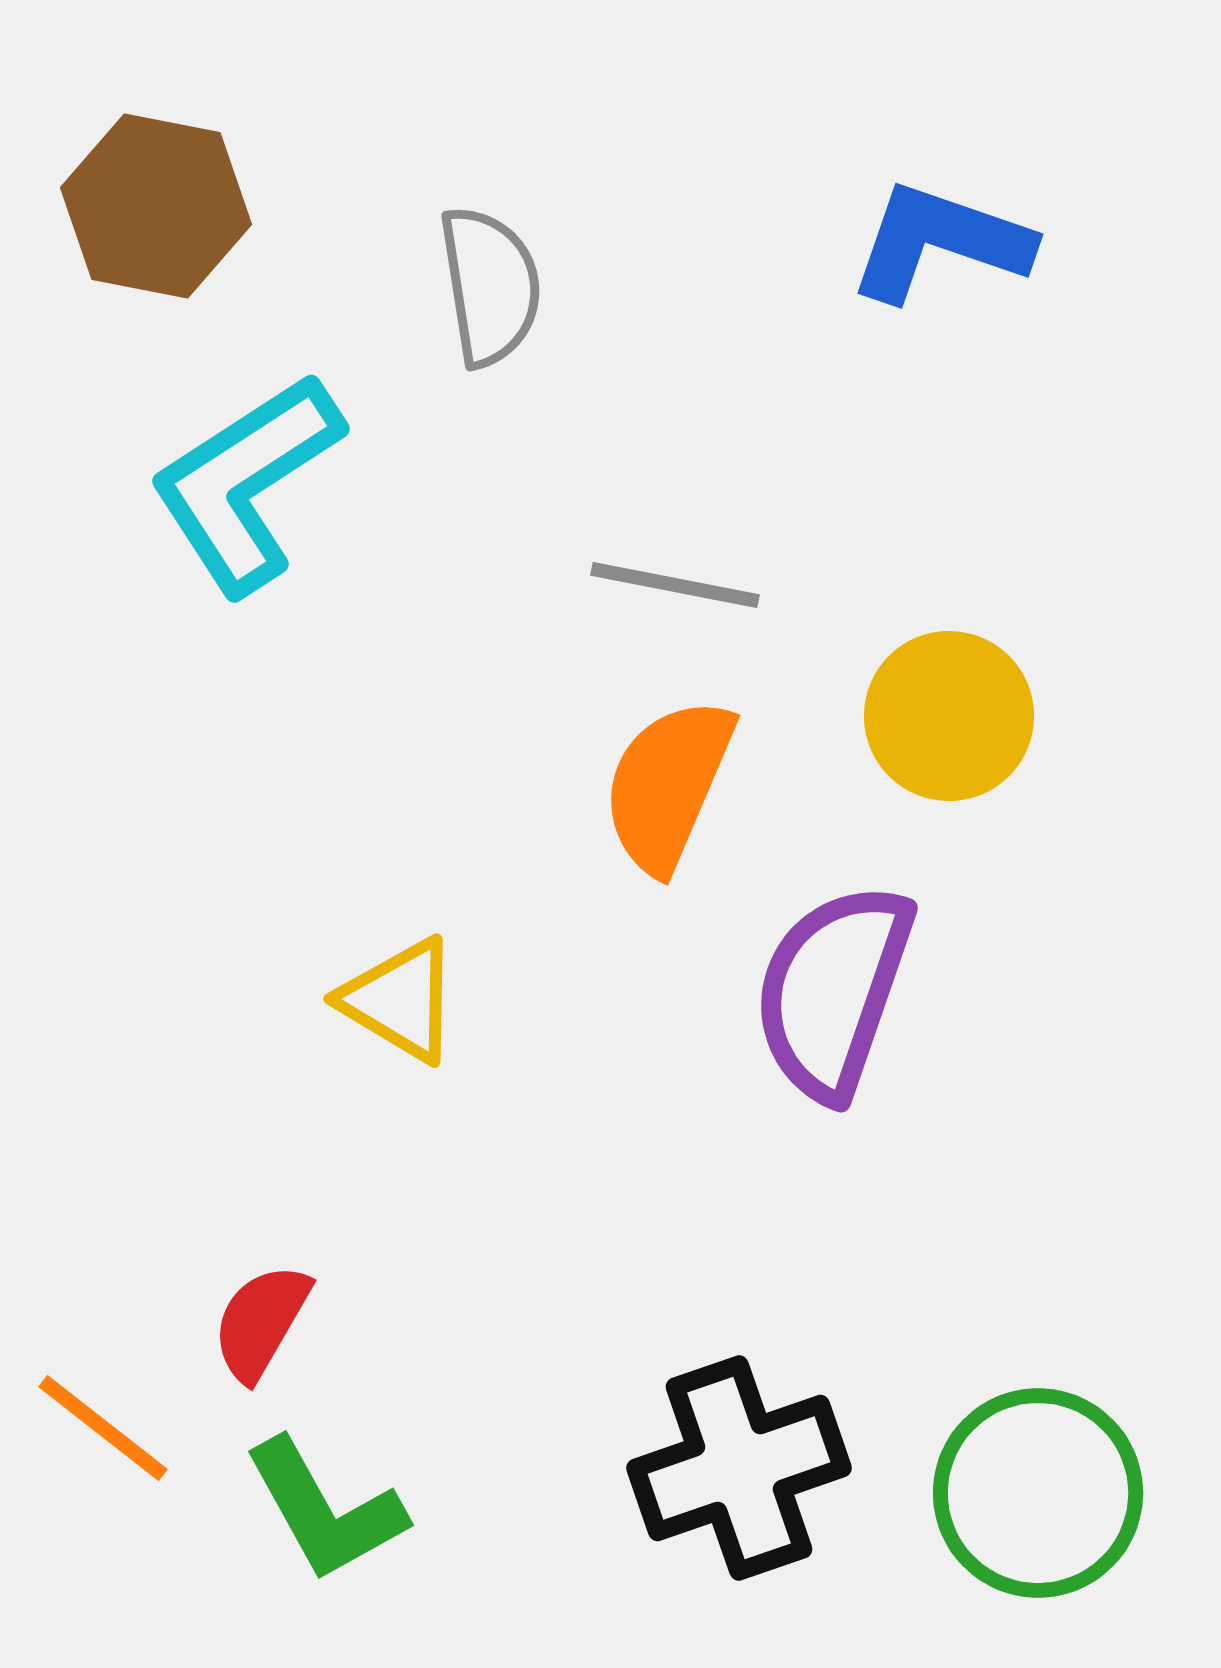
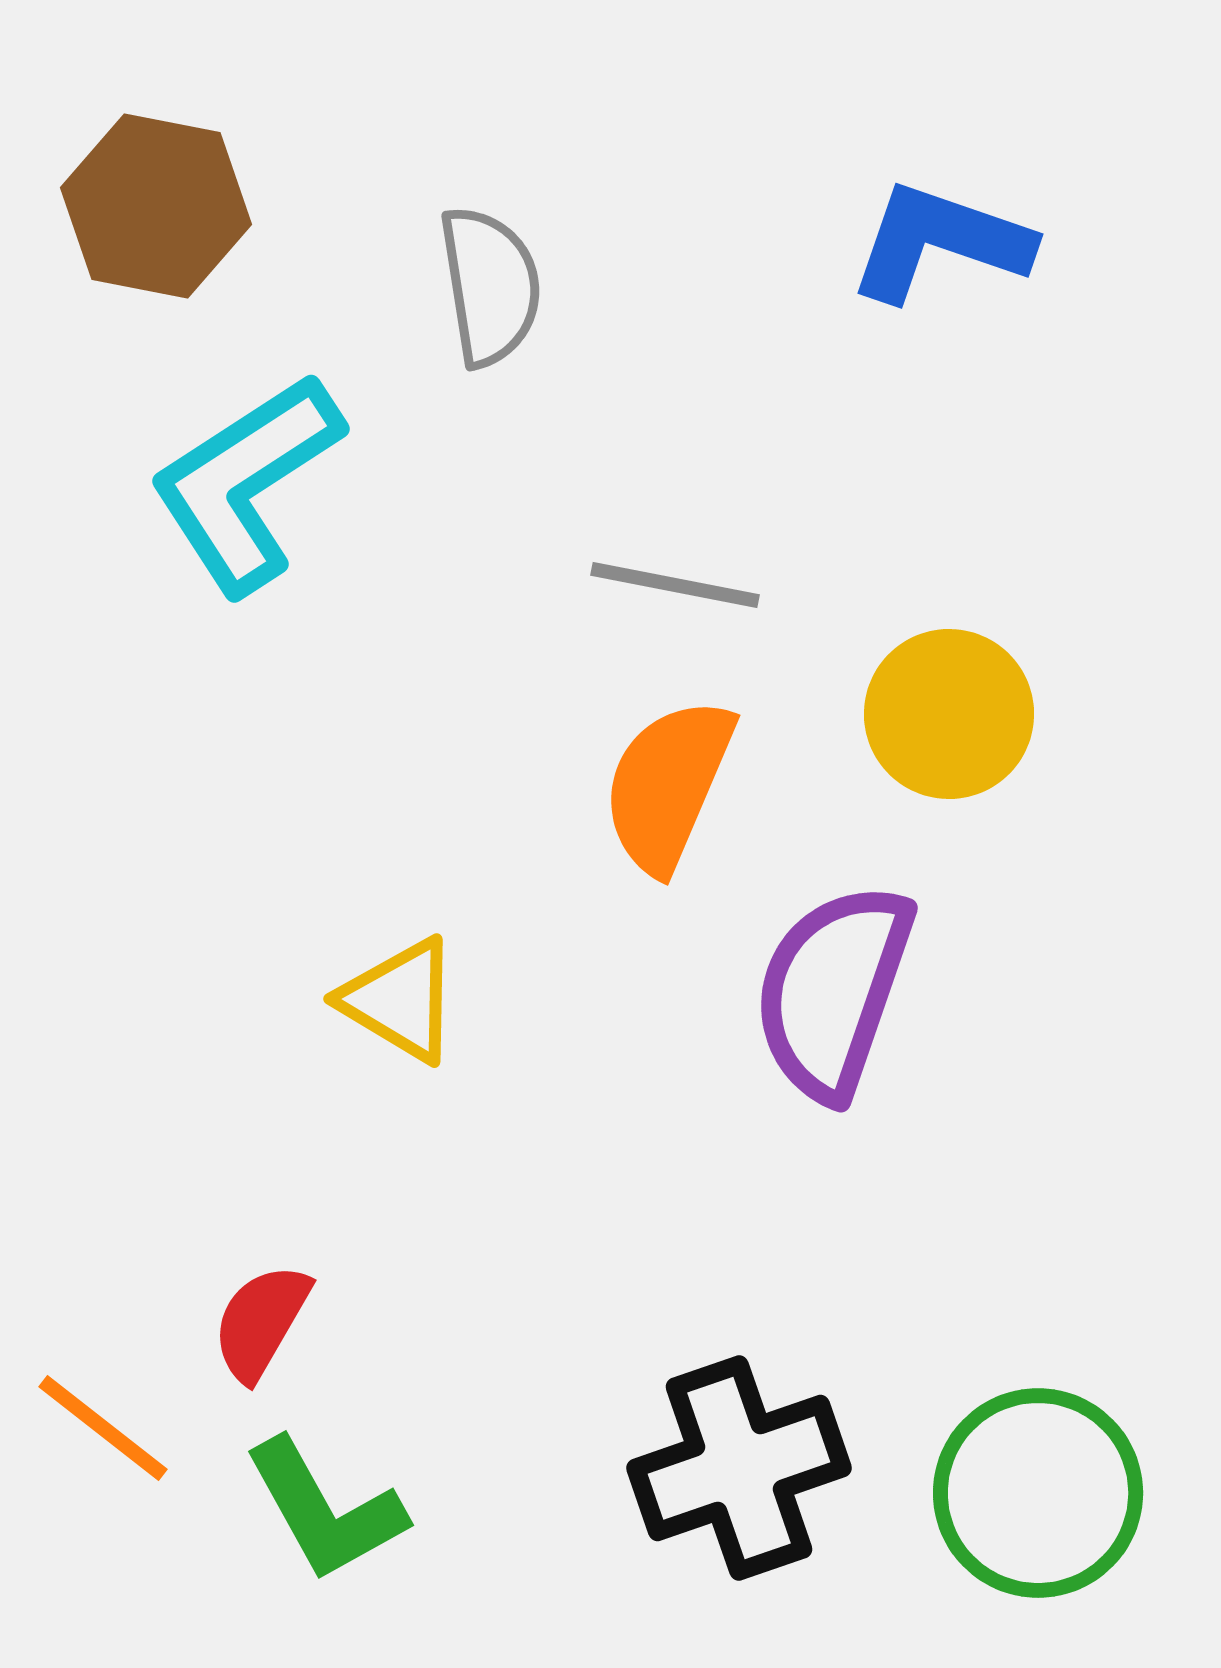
yellow circle: moved 2 px up
